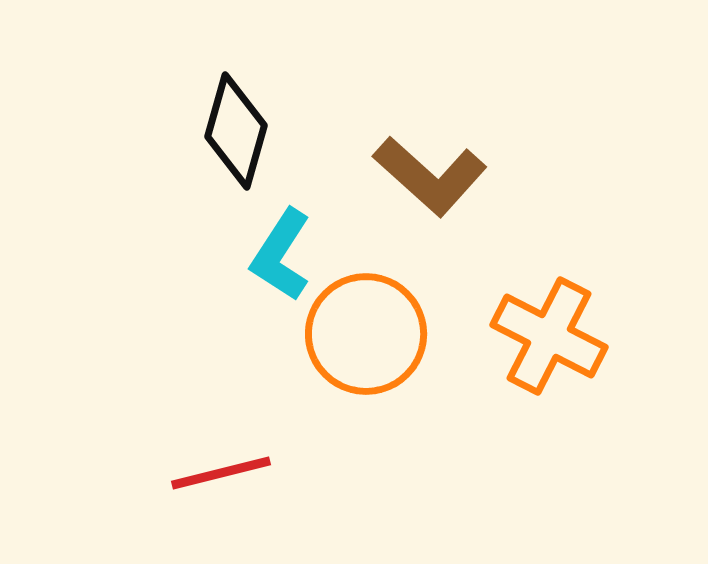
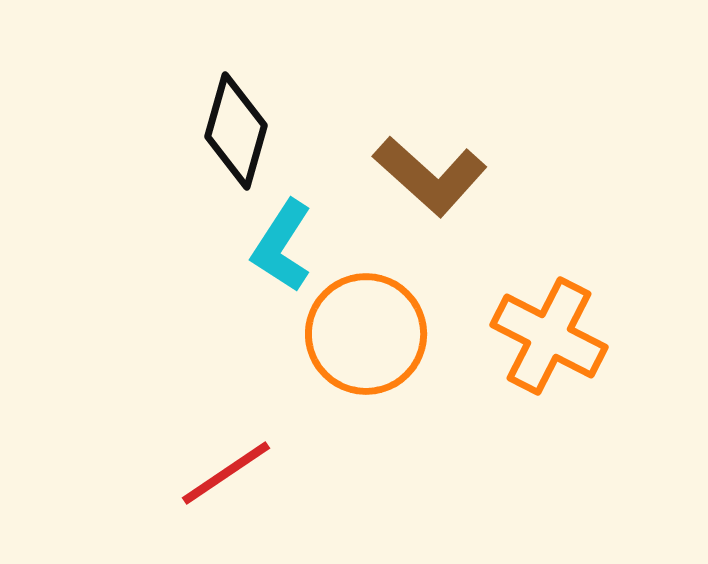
cyan L-shape: moved 1 px right, 9 px up
red line: moved 5 px right; rotated 20 degrees counterclockwise
